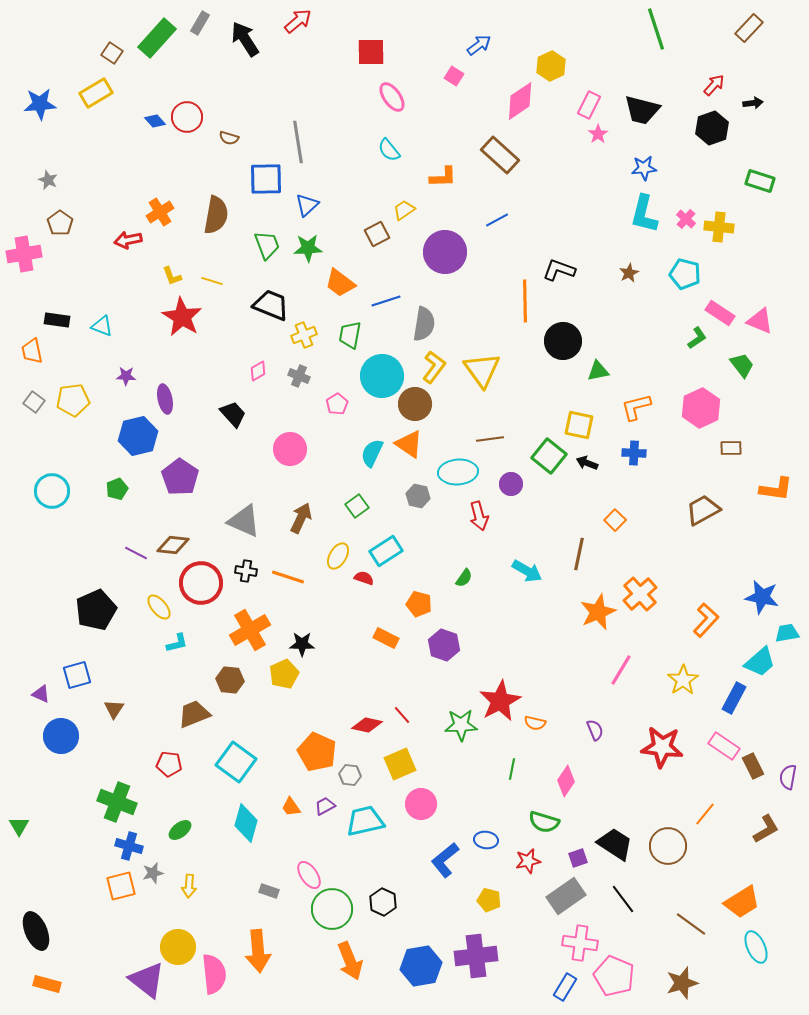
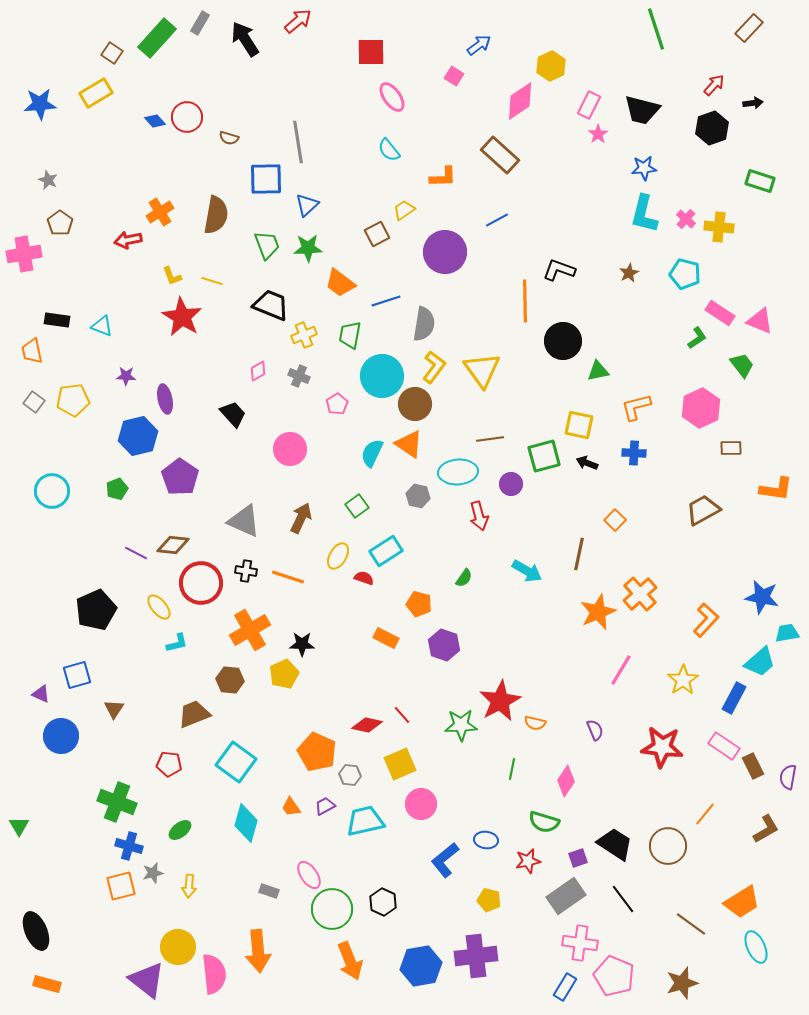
green square at (549, 456): moved 5 px left; rotated 36 degrees clockwise
